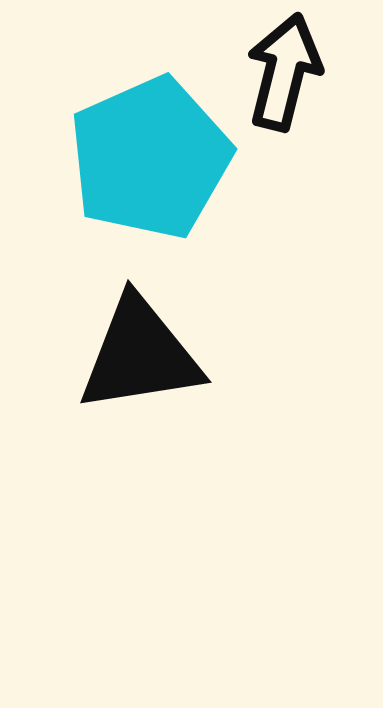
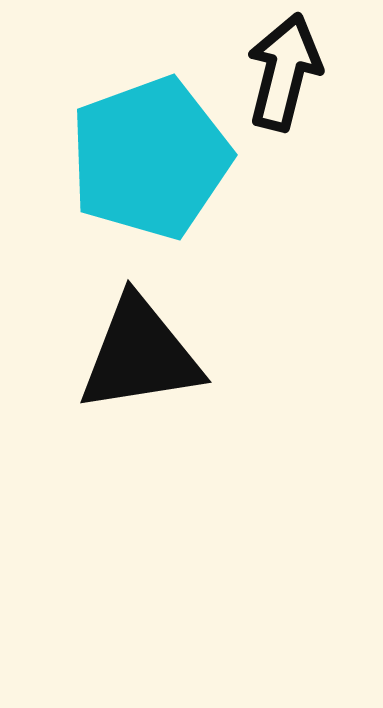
cyan pentagon: rotated 4 degrees clockwise
